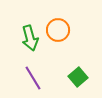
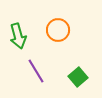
green arrow: moved 12 px left, 2 px up
purple line: moved 3 px right, 7 px up
